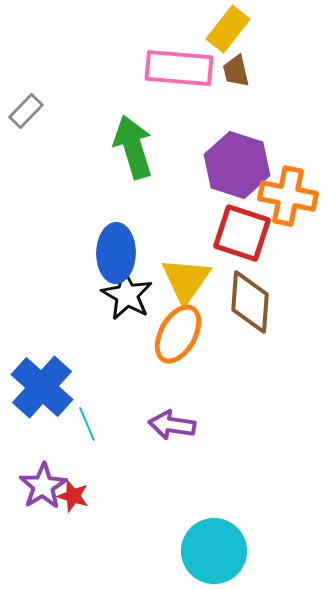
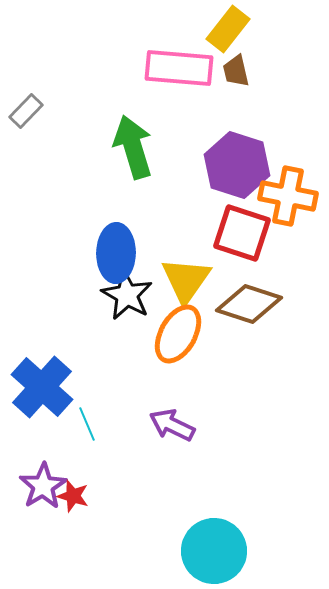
brown diamond: moved 1 px left, 2 px down; rotated 76 degrees counterclockwise
purple arrow: rotated 18 degrees clockwise
